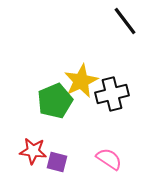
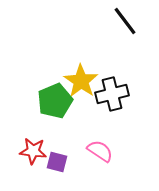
yellow star: rotated 12 degrees counterclockwise
pink semicircle: moved 9 px left, 8 px up
